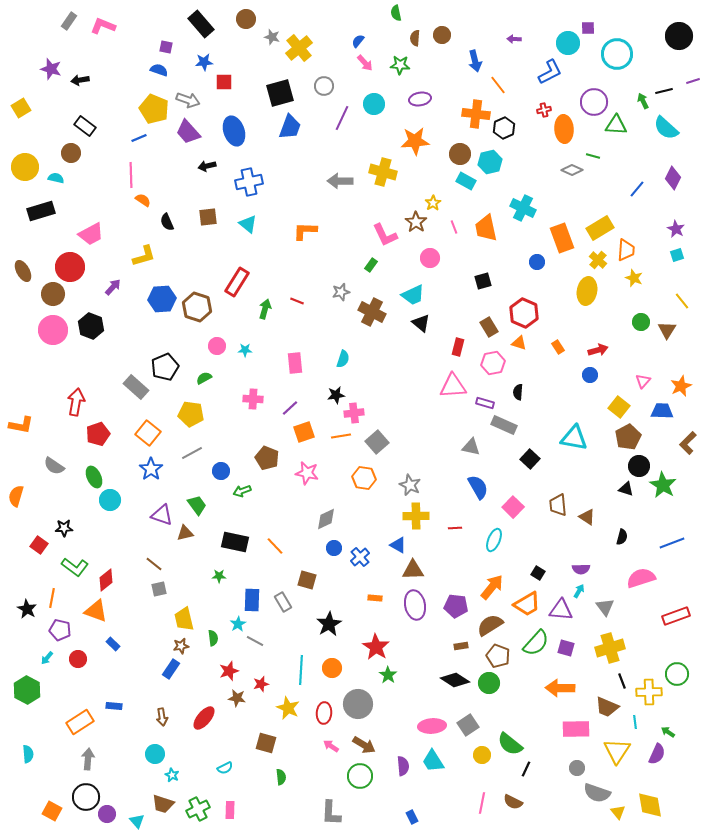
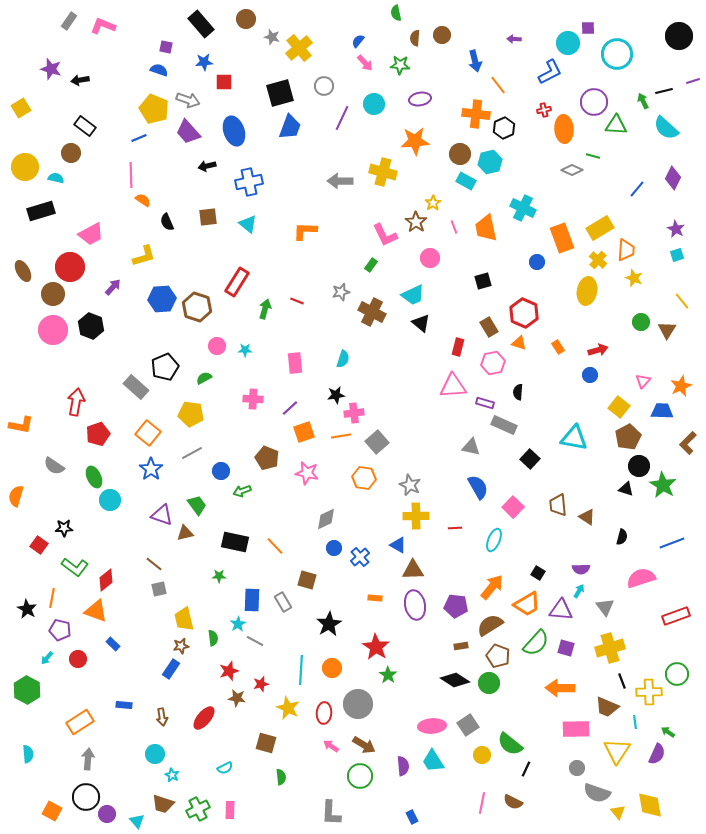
blue rectangle at (114, 706): moved 10 px right, 1 px up
